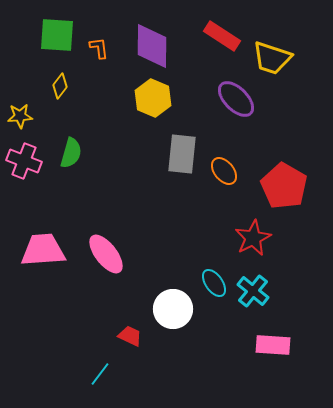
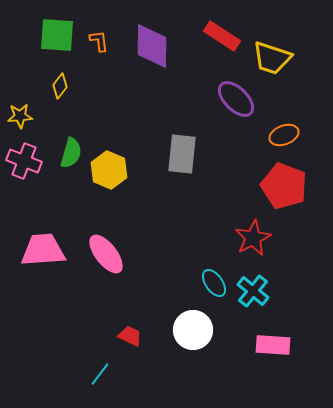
orange L-shape: moved 7 px up
yellow hexagon: moved 44 px left, 72 px down
orange ellipse: moved 60 px right, 36 px up; rotated 72 degrees counterclockwise
red pentagon: rotated 9 degrees counterclockwise
white circle: moved 20 px right, 21 px down
